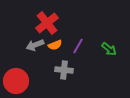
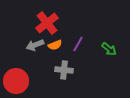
purple line: moved 2 px up
